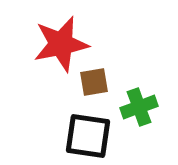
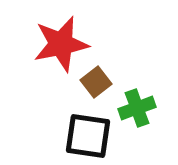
brown square: moved 2 px right; rotated 28 degrees counterclockwise
green cross: moved 2 px left, 1 px down
